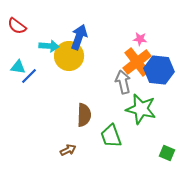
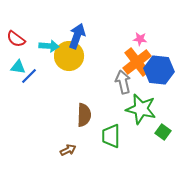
red semicircle: moved 1 px left, 13 px down
blue arrow: moved 2 px left, 1 px up
green trapezoid: rotated 20 degrees clockwise
green square: moved 4 px left, 21 px up; rotated 14 degrees clockwise
